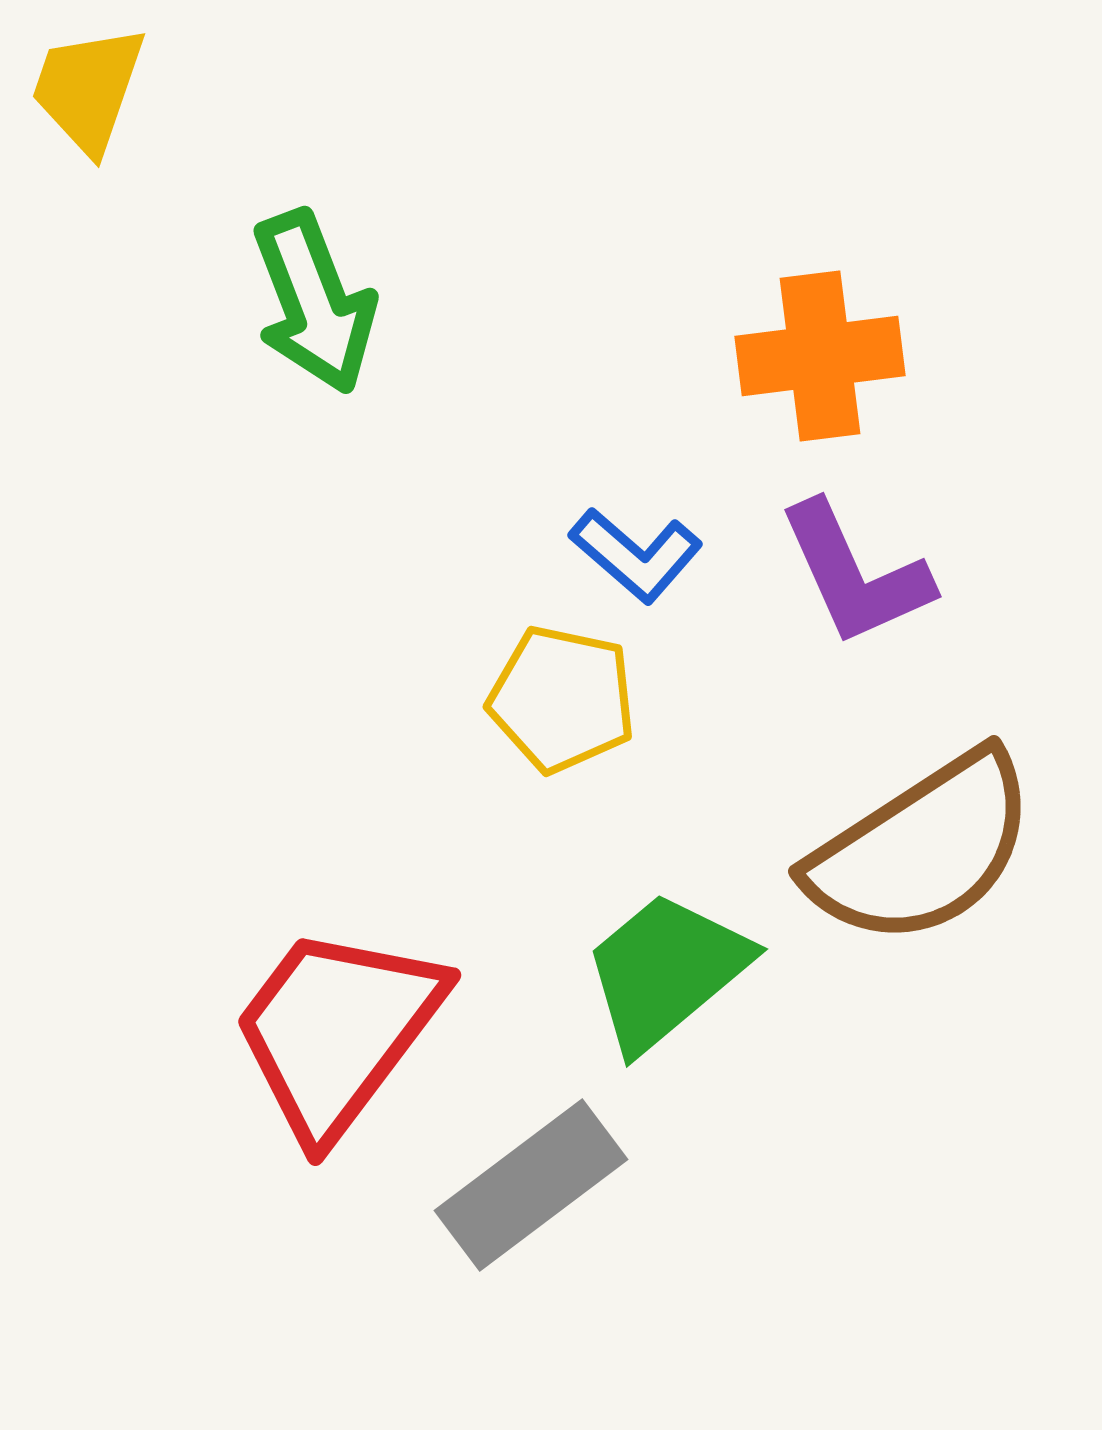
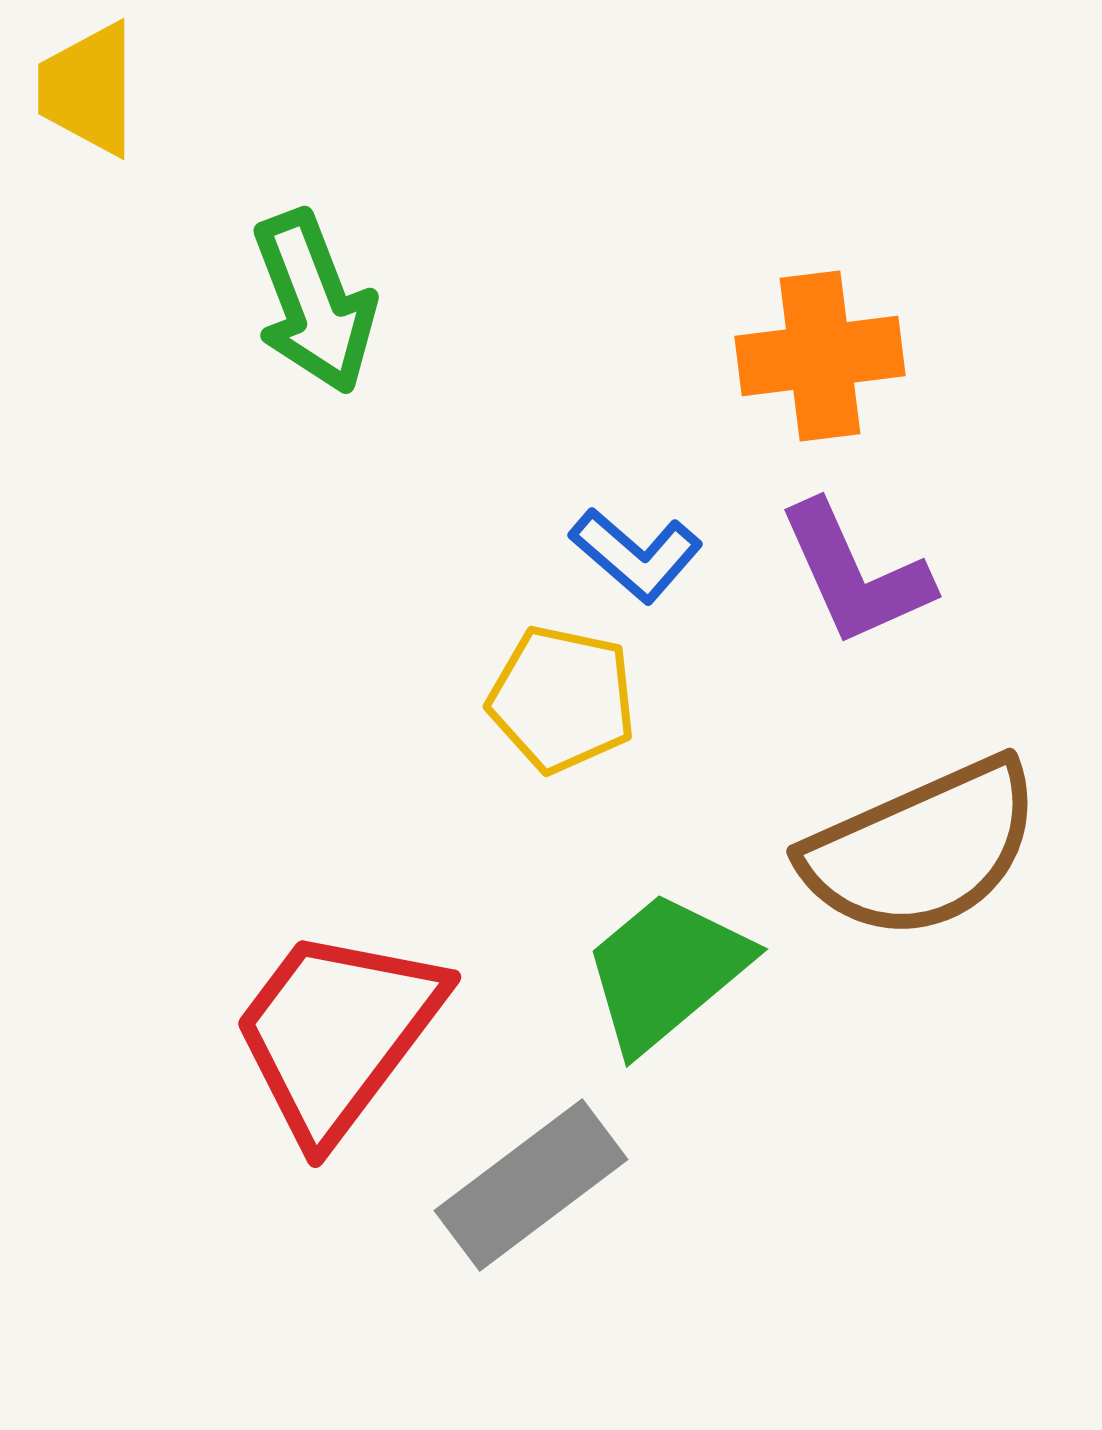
yellow trapezoid: rotated 19 degrees counterclockwise
brown semicircle: rotated 9 degrees clockwise
red trapezoid: moved 2 px down
